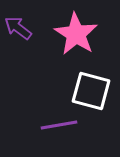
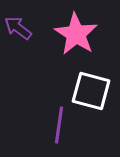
purple line: rotated 72 degrees counterclockwise
